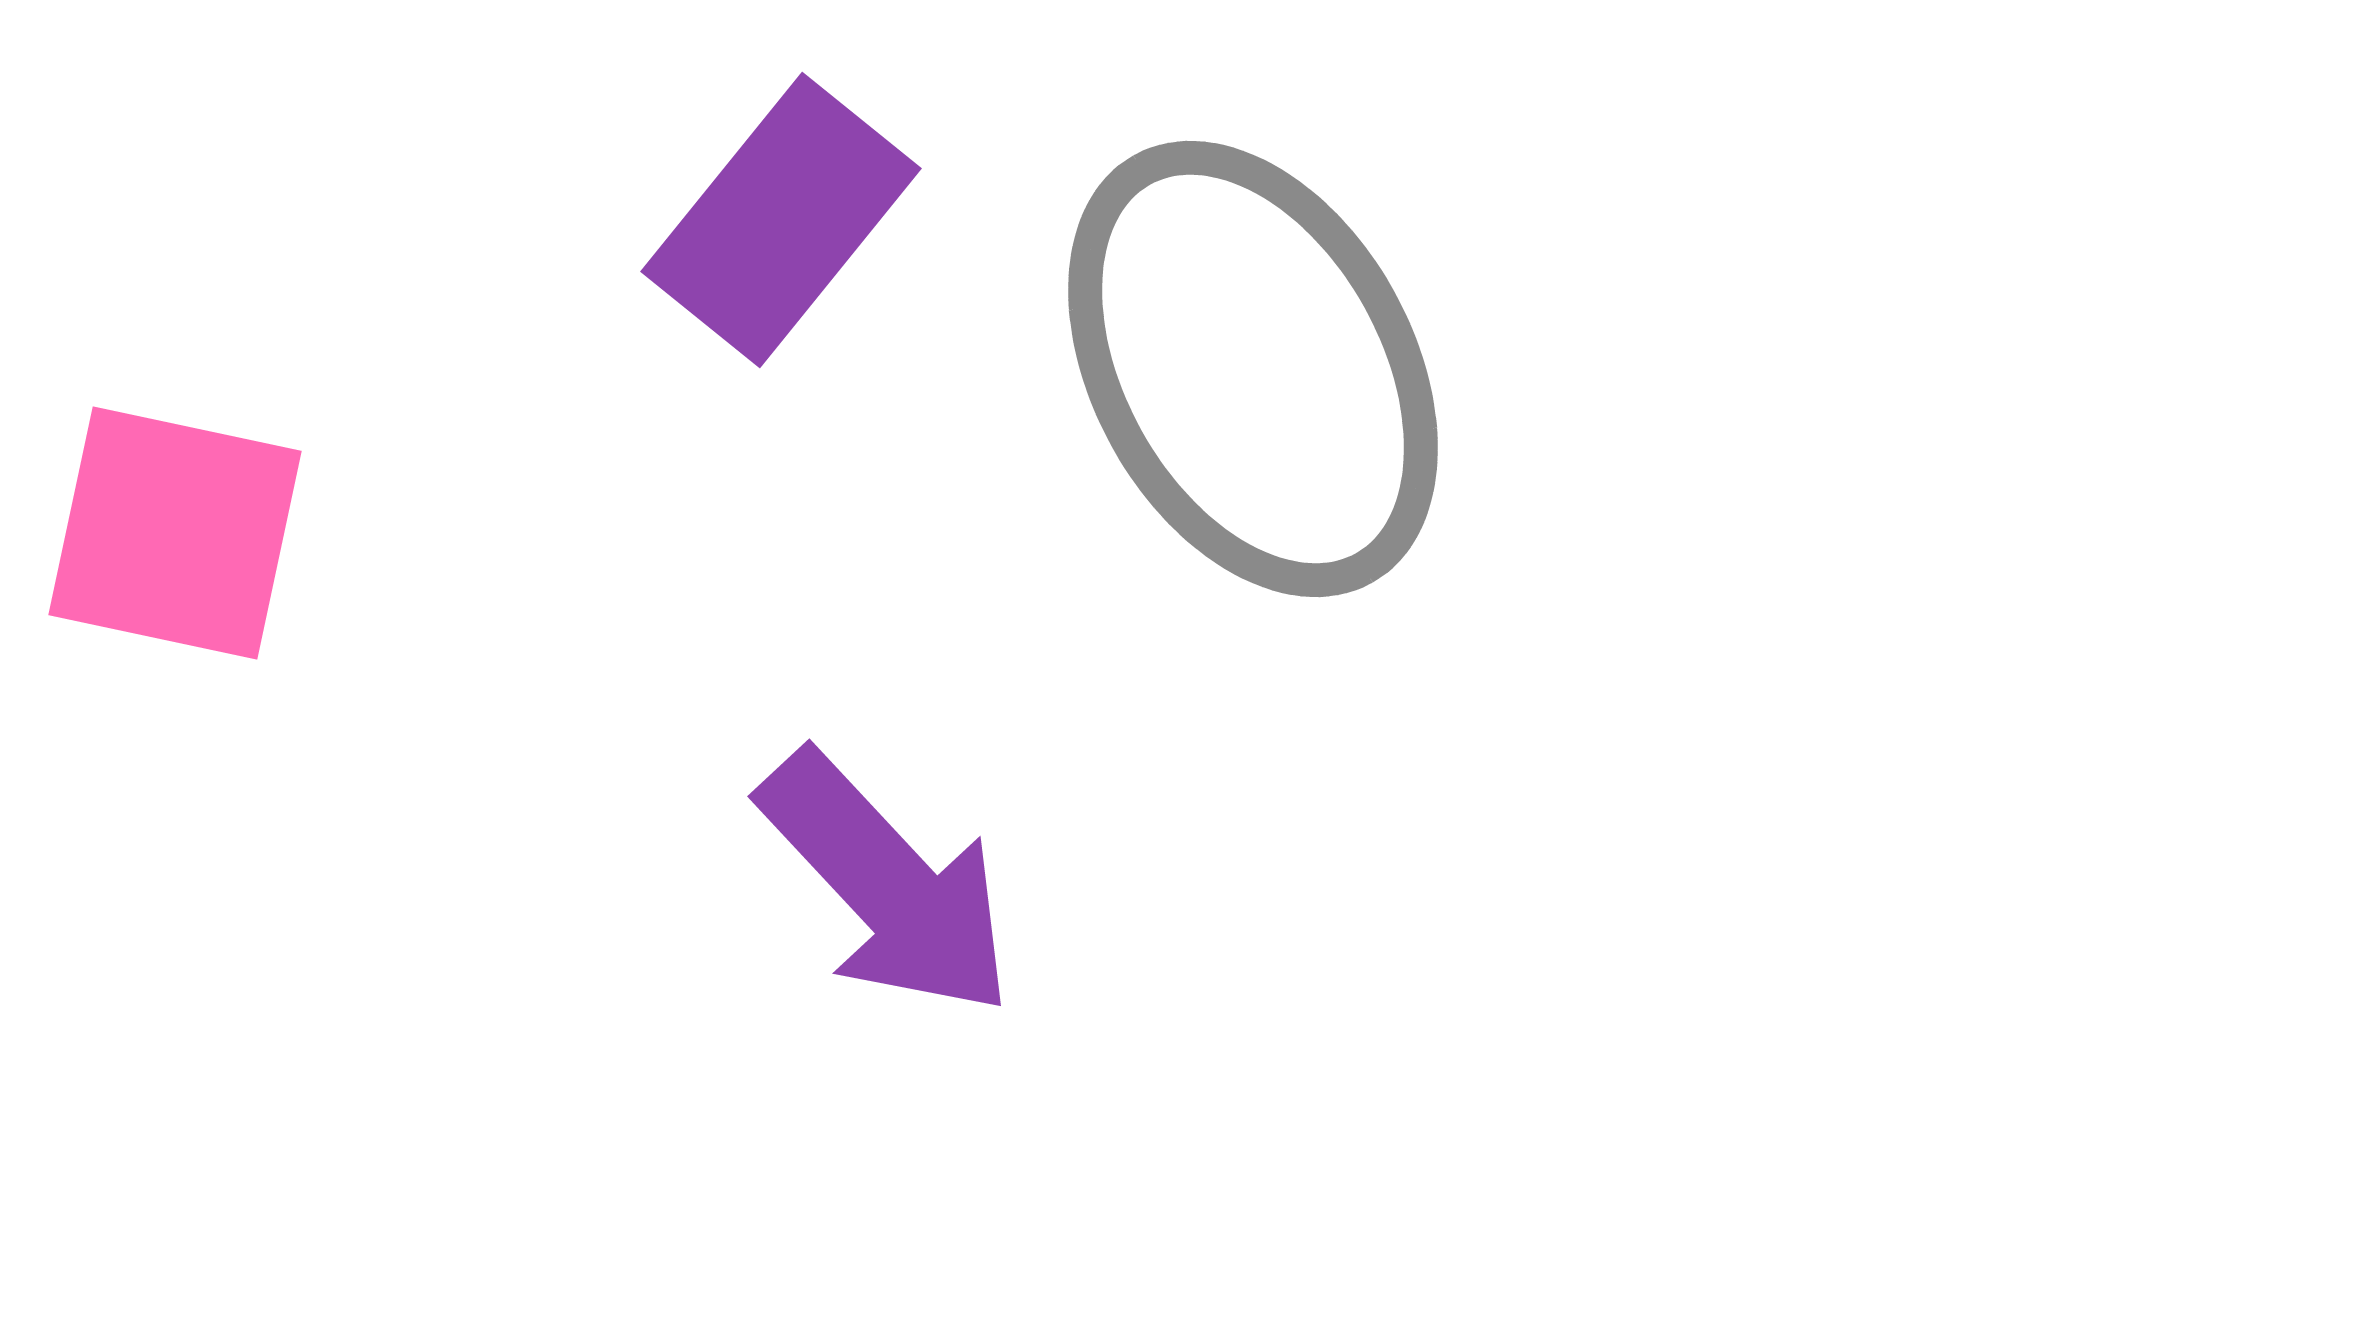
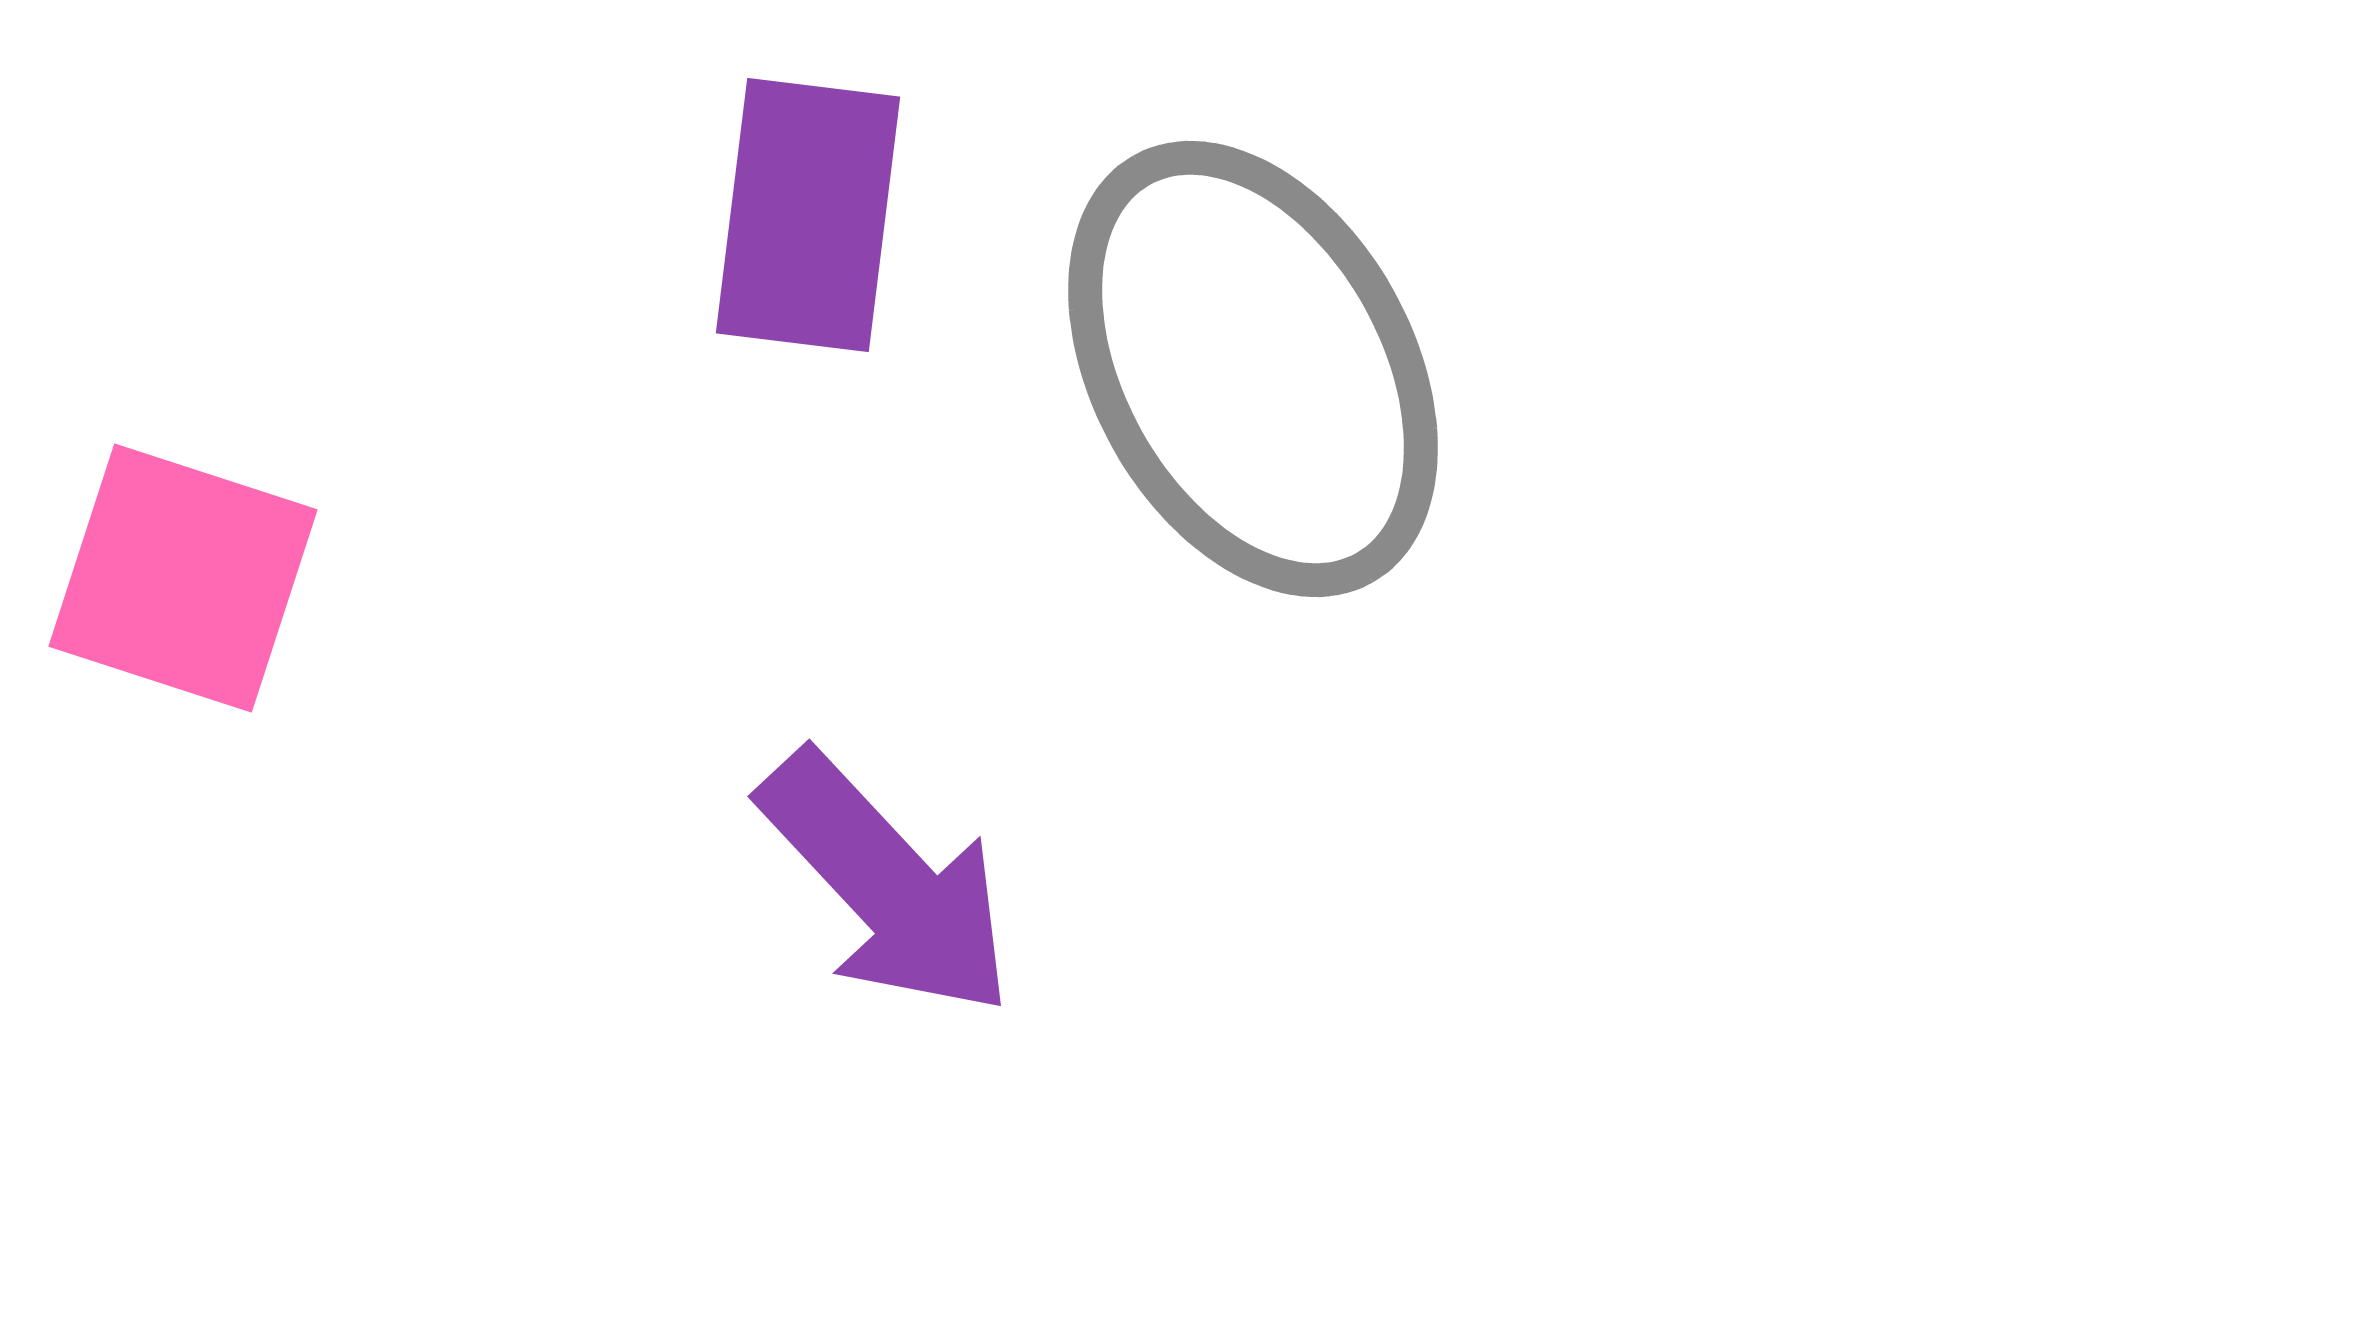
purple rectangle: moved 27 px right, 5 px up; rotated 32 degrees counterclockwise
pink square: moved 8 px right, 45 px down; rotated 6 degrees clockwise
